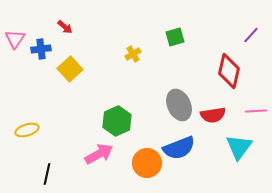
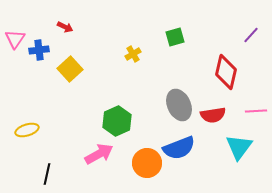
red arrow: rotated 14 degrees counterclockwise
blue cross: moved 2 px left, 1 px down
red diamond: moved 3 px left, 1 px down
